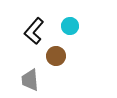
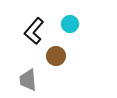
cyan circle: moved 2 px up
gray trapezoid: moved 2 px left
